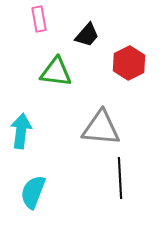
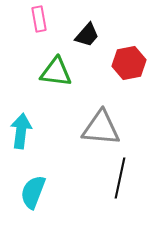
red hexagon: rotated 16 degrees clockwise
black line: rotated 15 degrees clockwise
